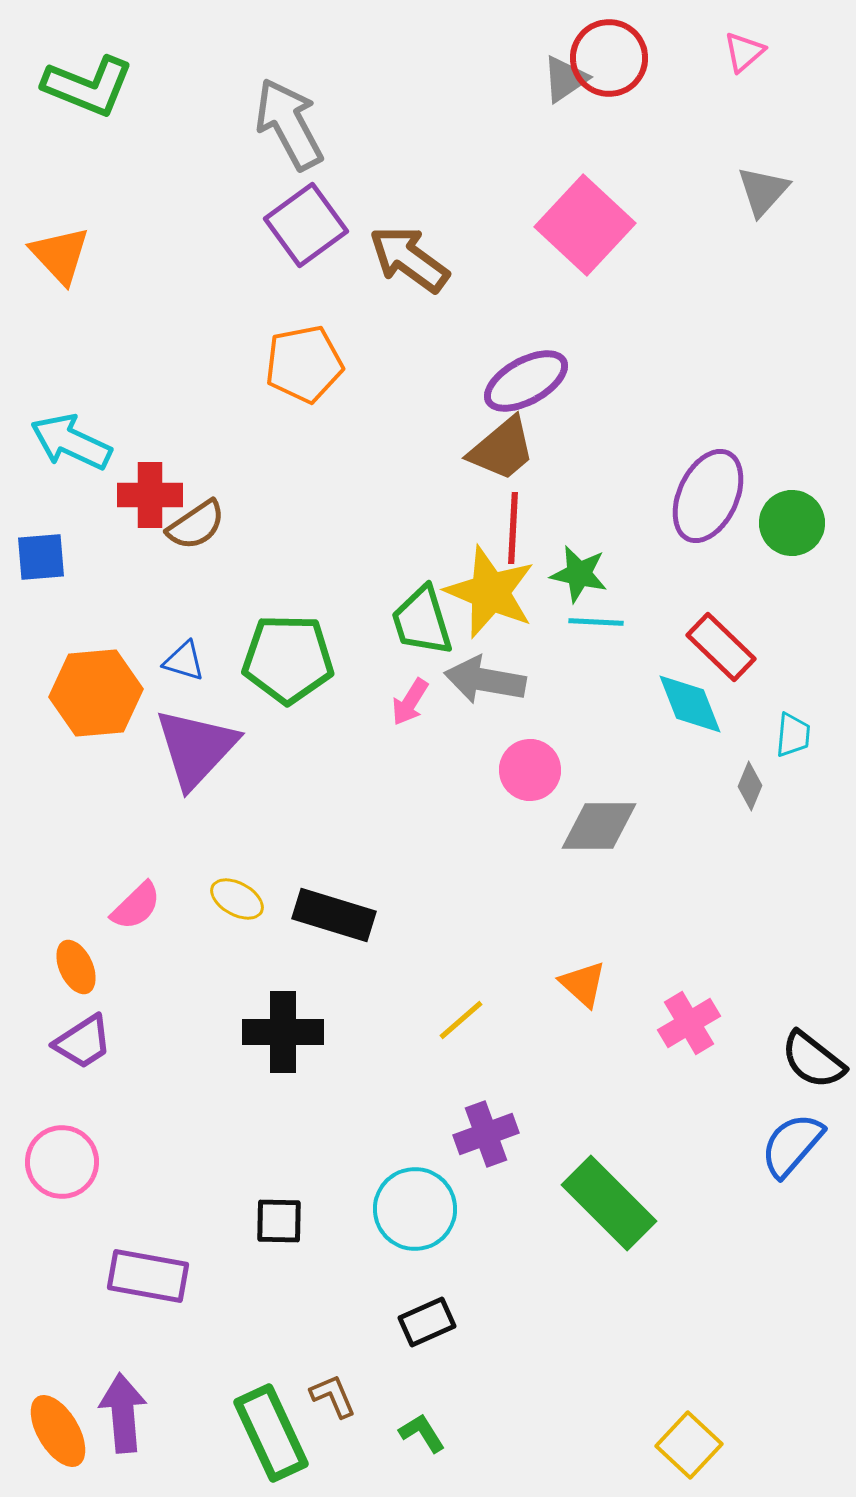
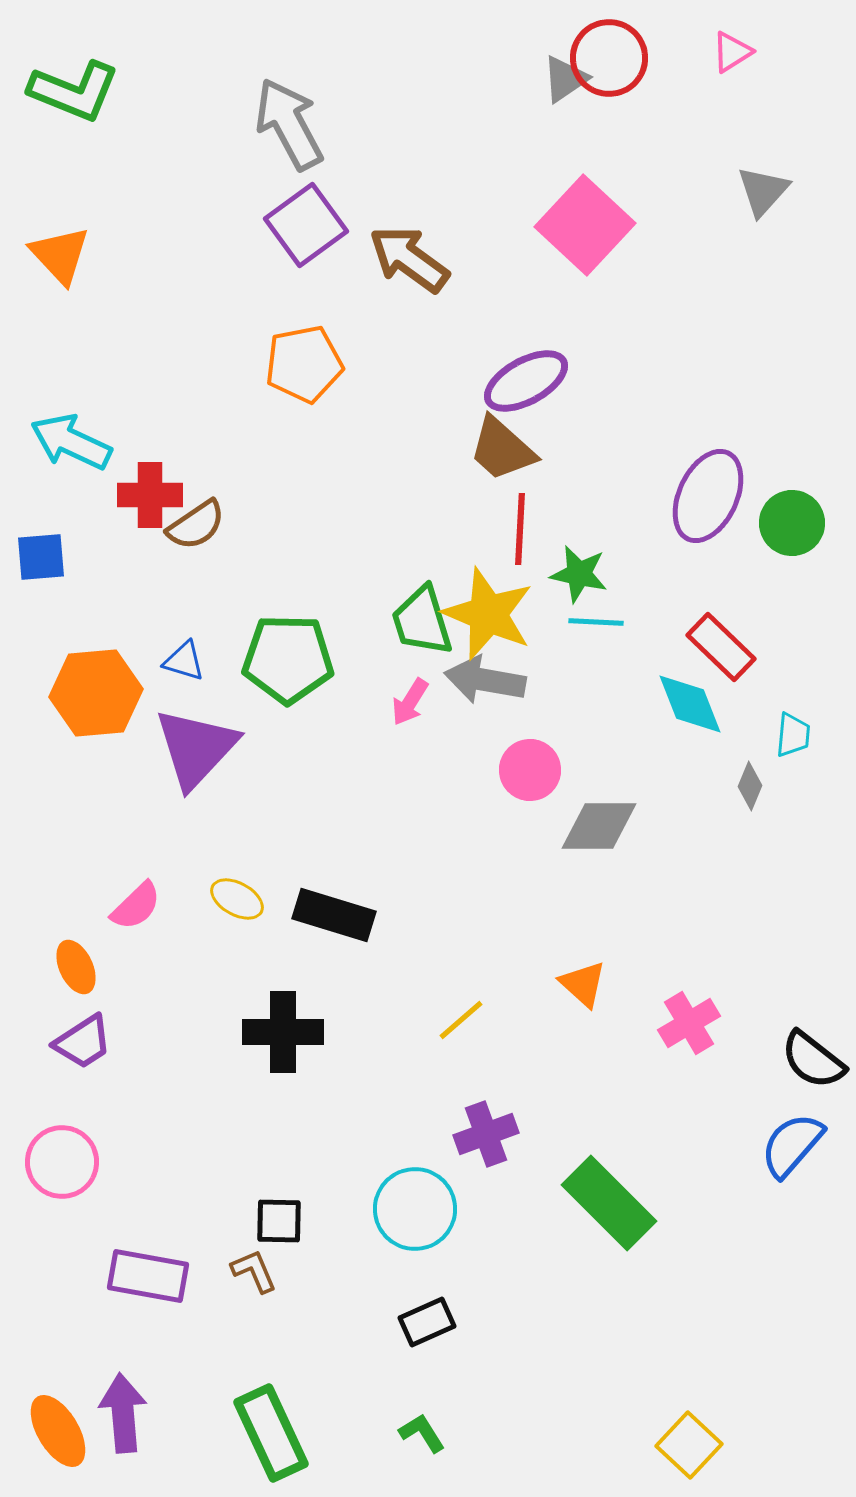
pink triangle at (744, 52): moved 12 px left; rotated 9 degrees clockwise
green L-shape at (88, 86): moved 14 px left, 5 px down
brown trapezoid at (502, 449): rotated 82 degrees clockwise
red line at (513, 528): moved 7 px right, 1 px down
yellow star at (490, 592): moved 2 px left, 22 px down
brown L-shape at (333, 1396): moved 79 px left, 125 px up
